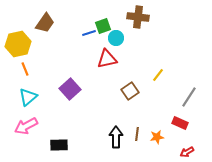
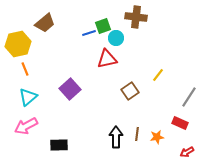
brown cross: moved 2 px left
brown trapezoid: rotated 15 degrees clockwise
